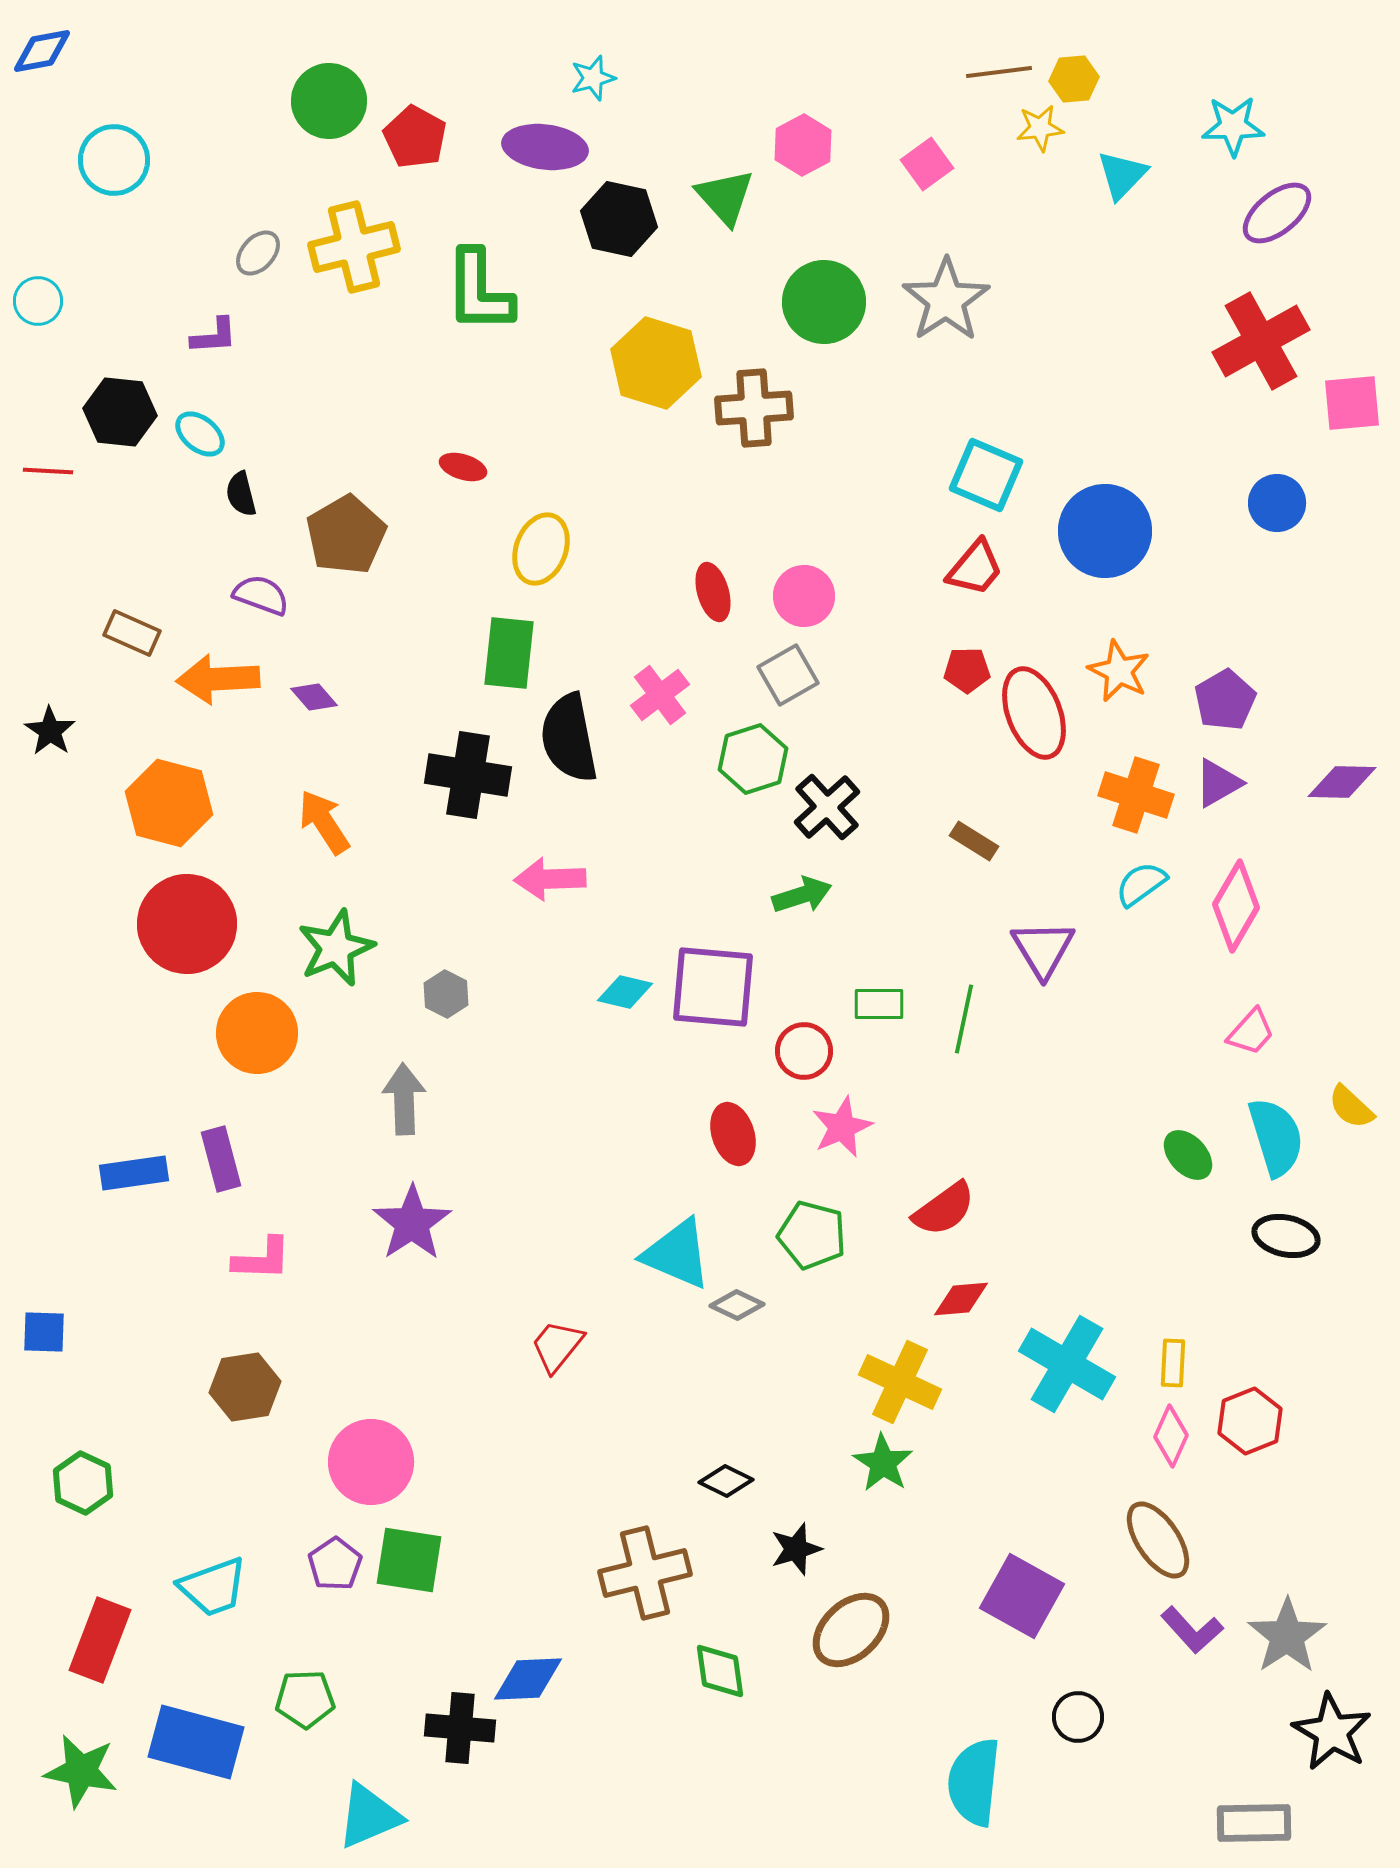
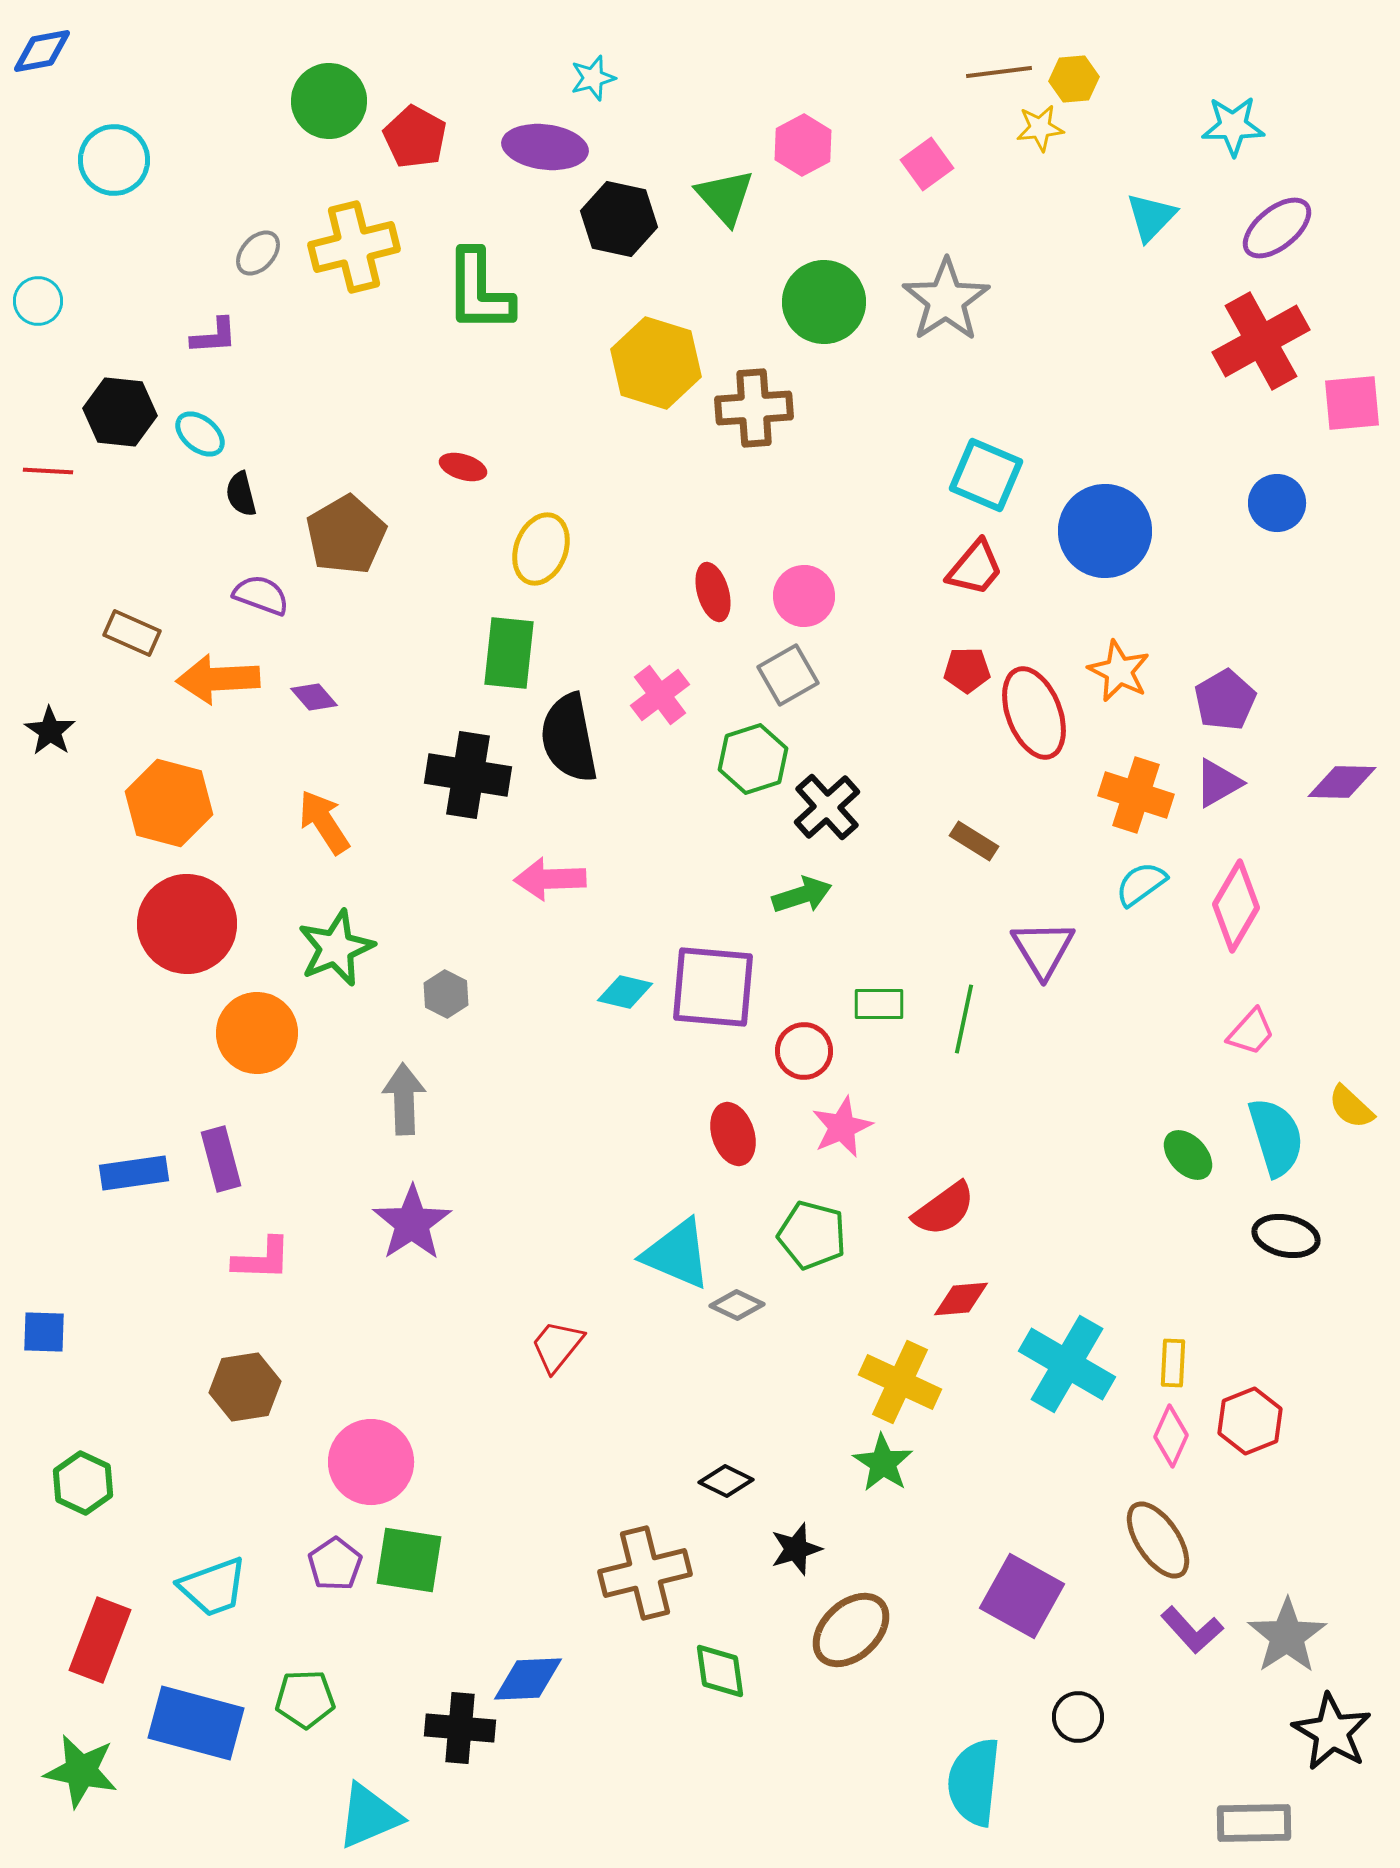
cyan triangle at (1122, 175): moved 29 px right, 42 px down
purple ellipse at (1277, 213): moved 15 px down
blue rectangle at (196, 1742): moved 19 px up
